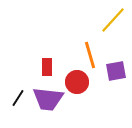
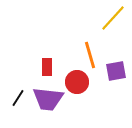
yellow line: moved 2 px up
